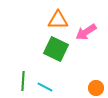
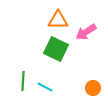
orange circle: moved 3 px left
